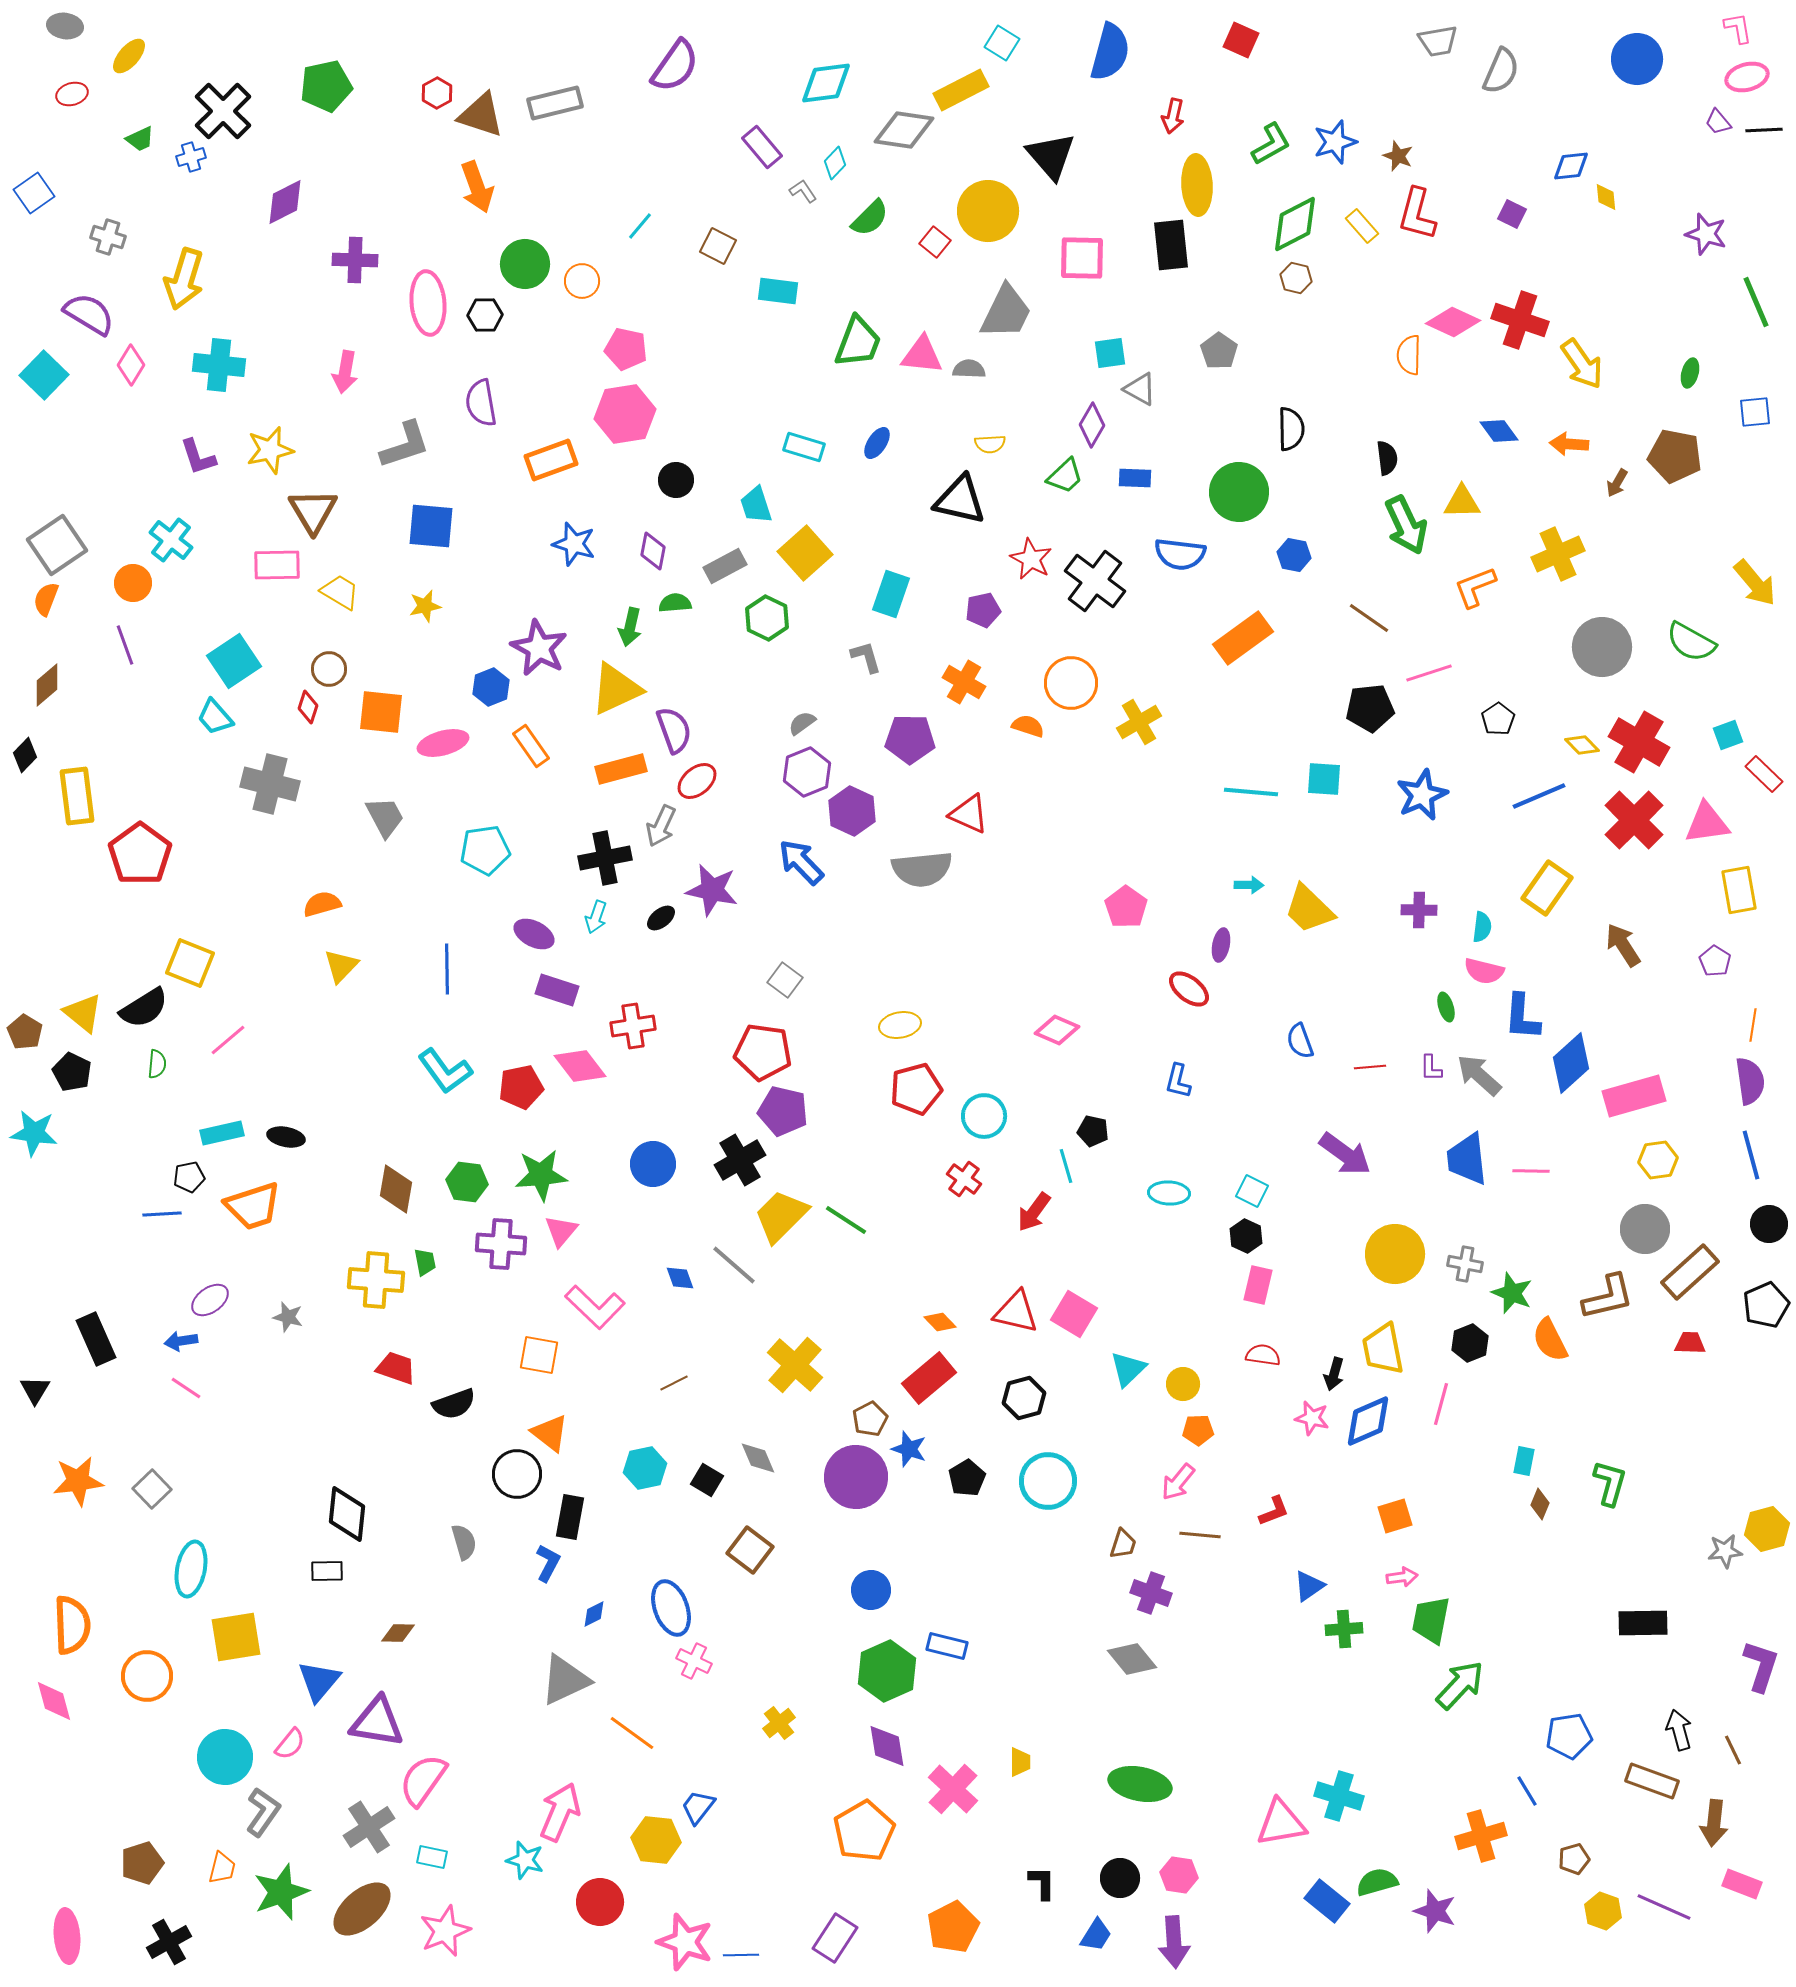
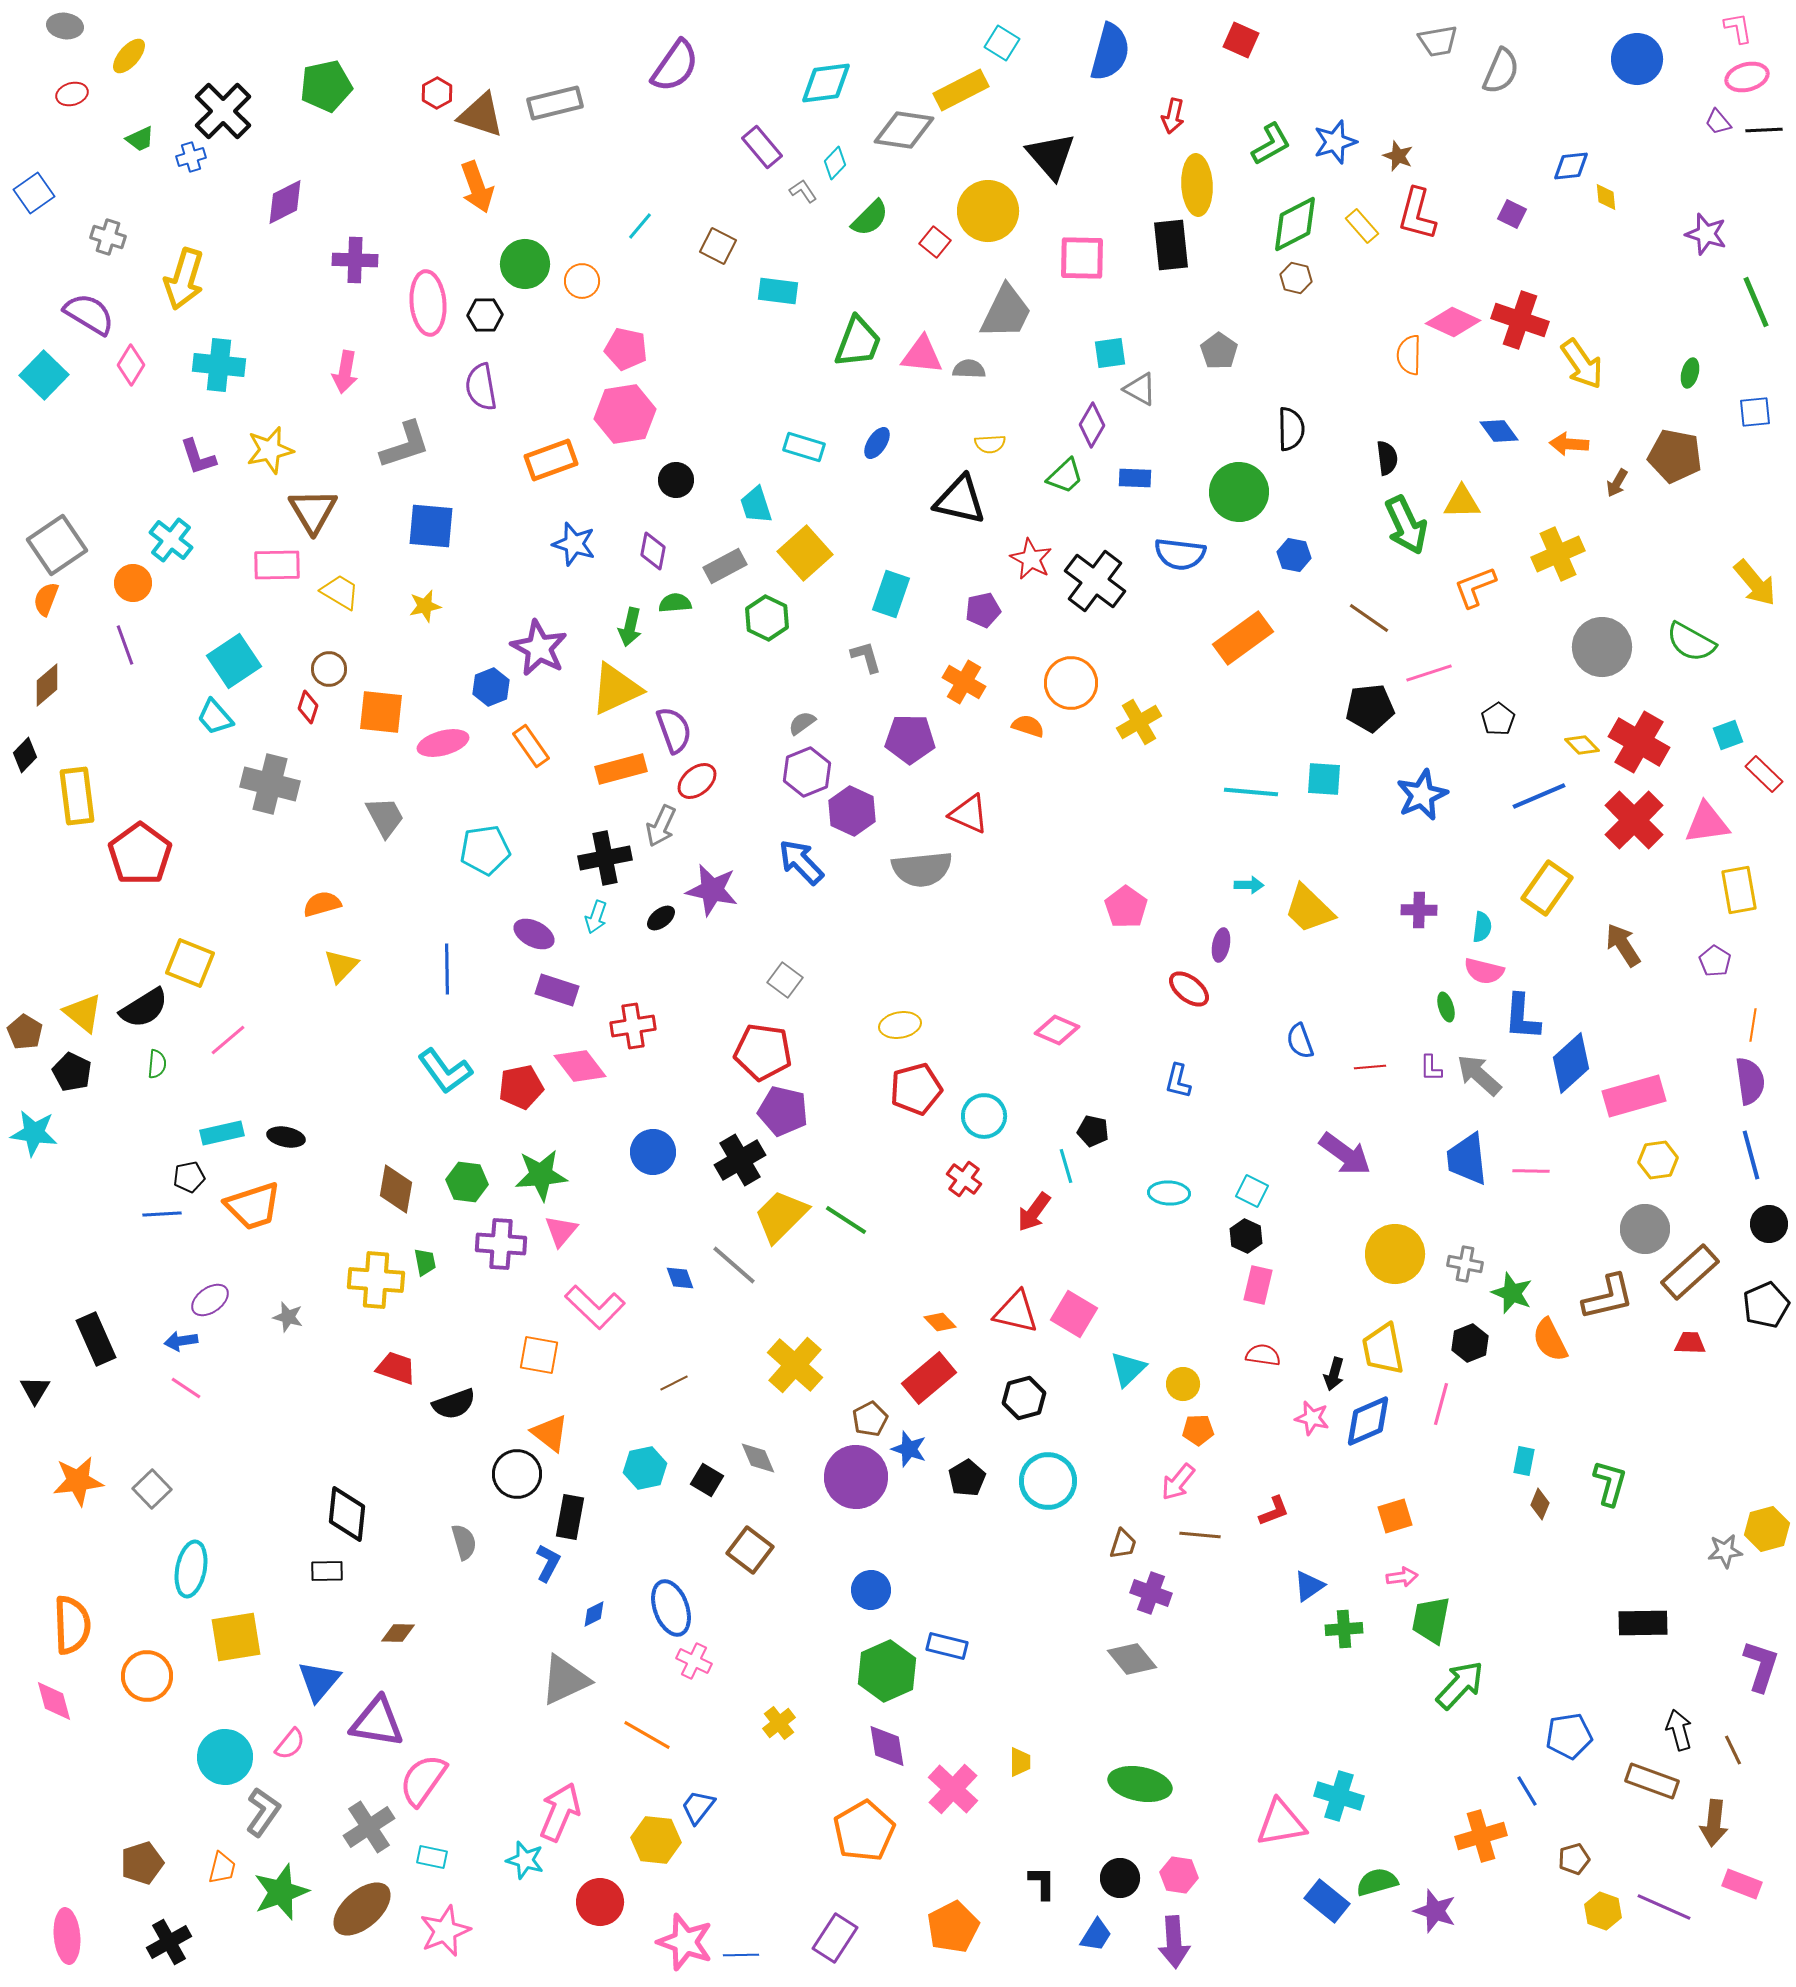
purple semicircle at (481, 403): moved 16 px up
blue circle at (653, 1164): moved 12 px up
orange line at (632, 1733): moved 15 px right, 2 px down; rotated 6 degrees counterclockwise
